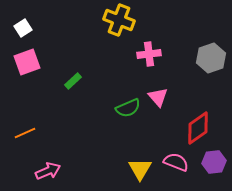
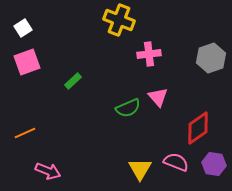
purple hexagon: moved 2 px down; rotated 15 degrees clockwise
pink arrow: rotated 45 degrees clockwise
